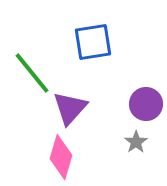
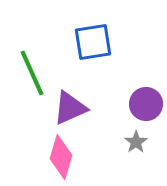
green line: rotated 15 degrees clockwise
purple triangle: rotated 24 degrees clockwise
